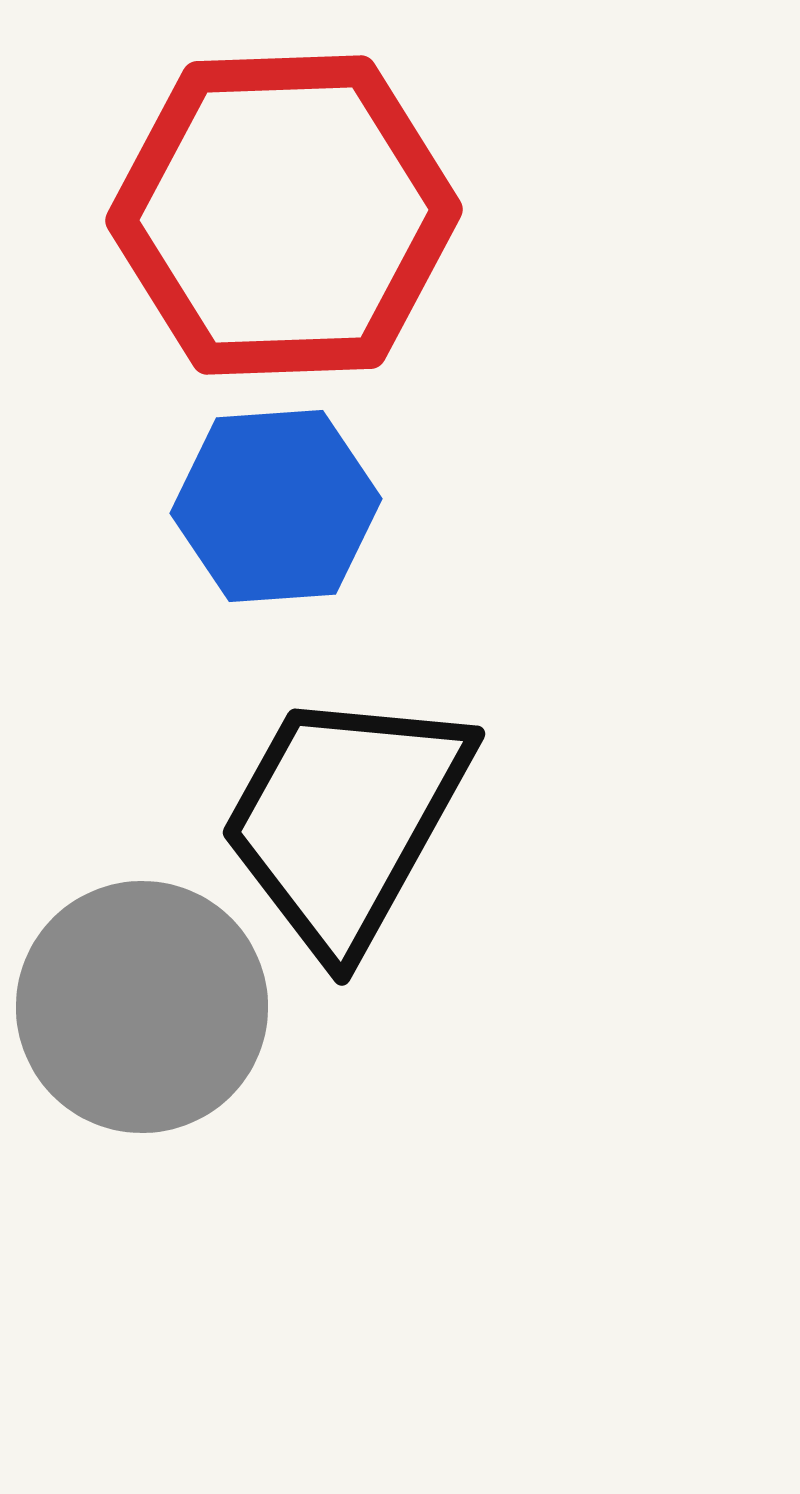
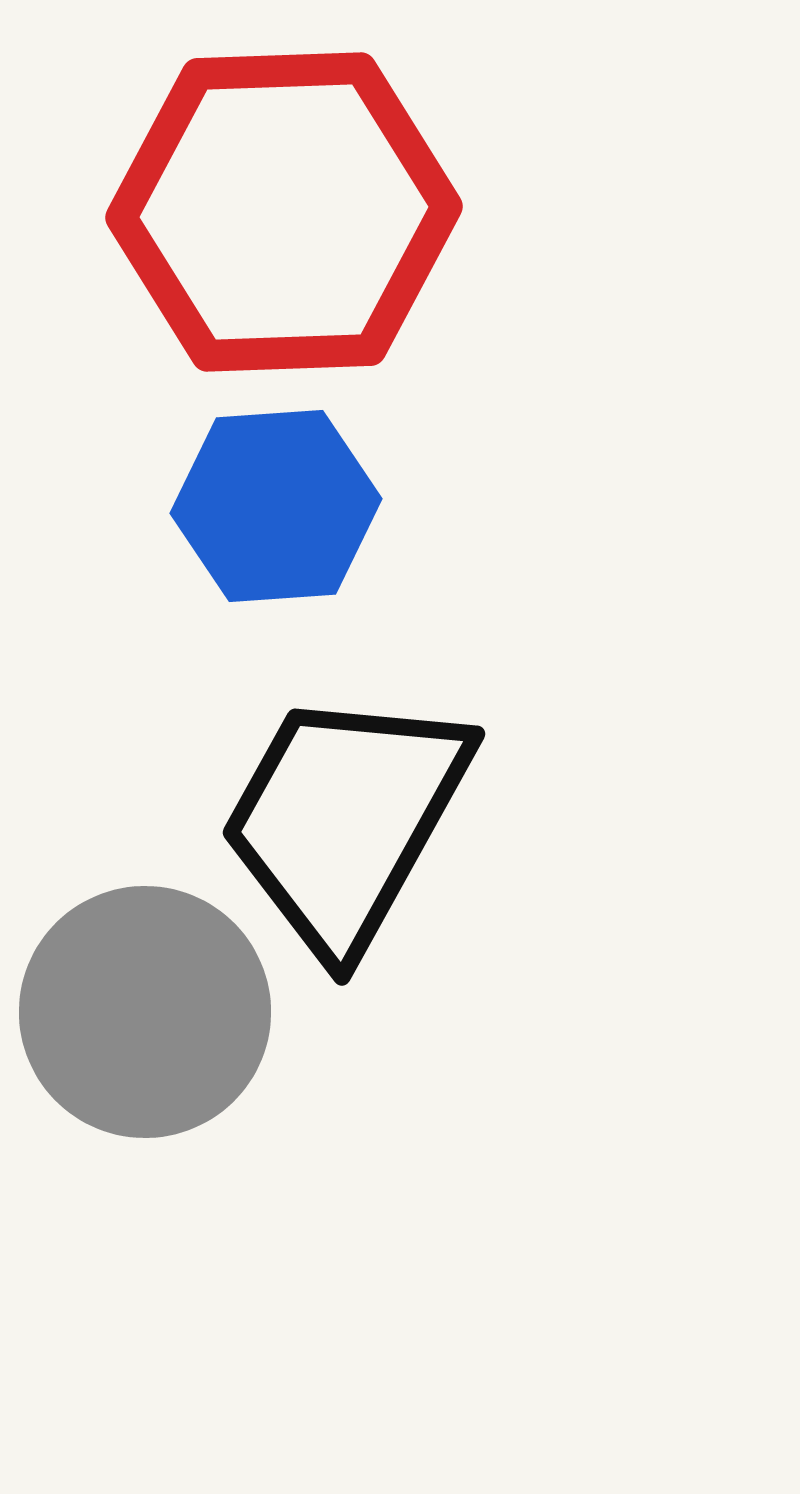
red hexagon: moved 3 px up
gray circle: moved 3 px right, 5 px down
